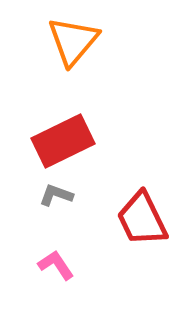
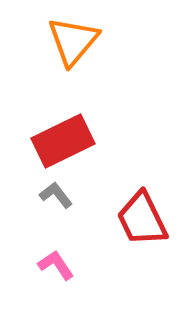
gray L-shape: rotated 32 degrees clockwise
